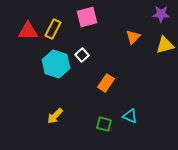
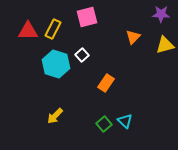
cyan triangle: moved 5 px left, 5 px down; rotated 21 degrees clockwise
green square: rotated 35 degrees clockwise
